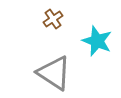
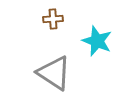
brown cross: rotated 30 degrees clockwise
